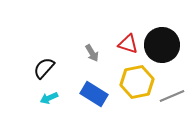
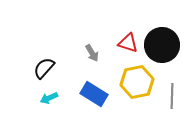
red triangle: moved 1 px up
gray line: rotated 65 degrees counterclockwise
